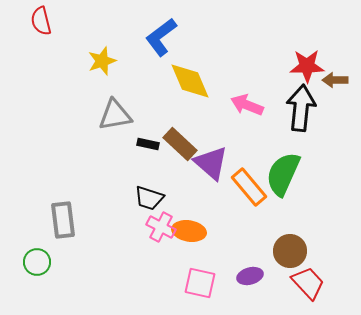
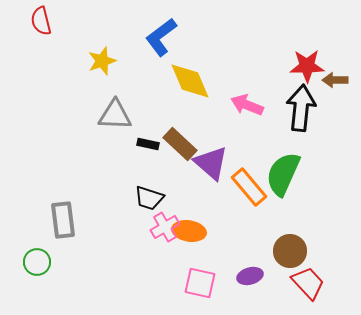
gray triangle: rotated 12 degrees clockwise
pink cross: moved 4 px right; rotated 32 degrees clockwise
